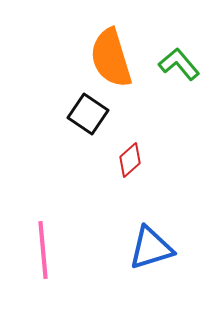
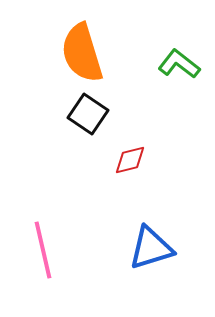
orange semicircle: moved 29 px left, 5 px up
green L-shape: rotated 12 degrees counterclockwise
red diamond: rotated 28 degrees clockwise
pink line: rotated 8 degrees counterclockwise
